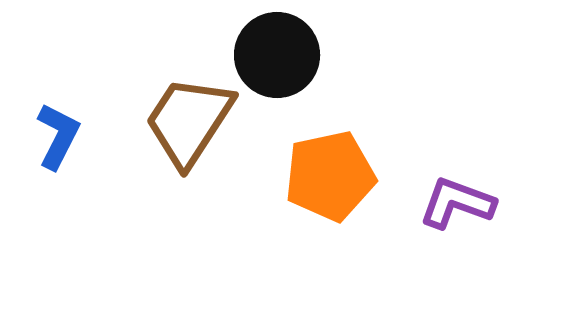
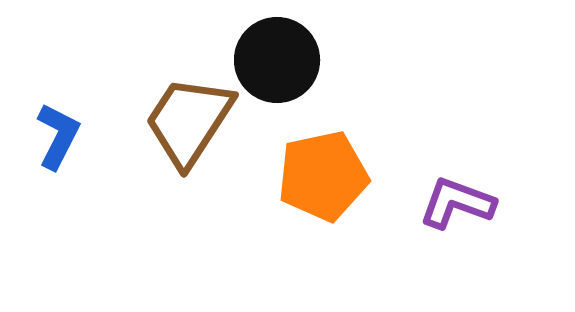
black circle: moved 5 px down
orange pentagon: moved 7 px left
